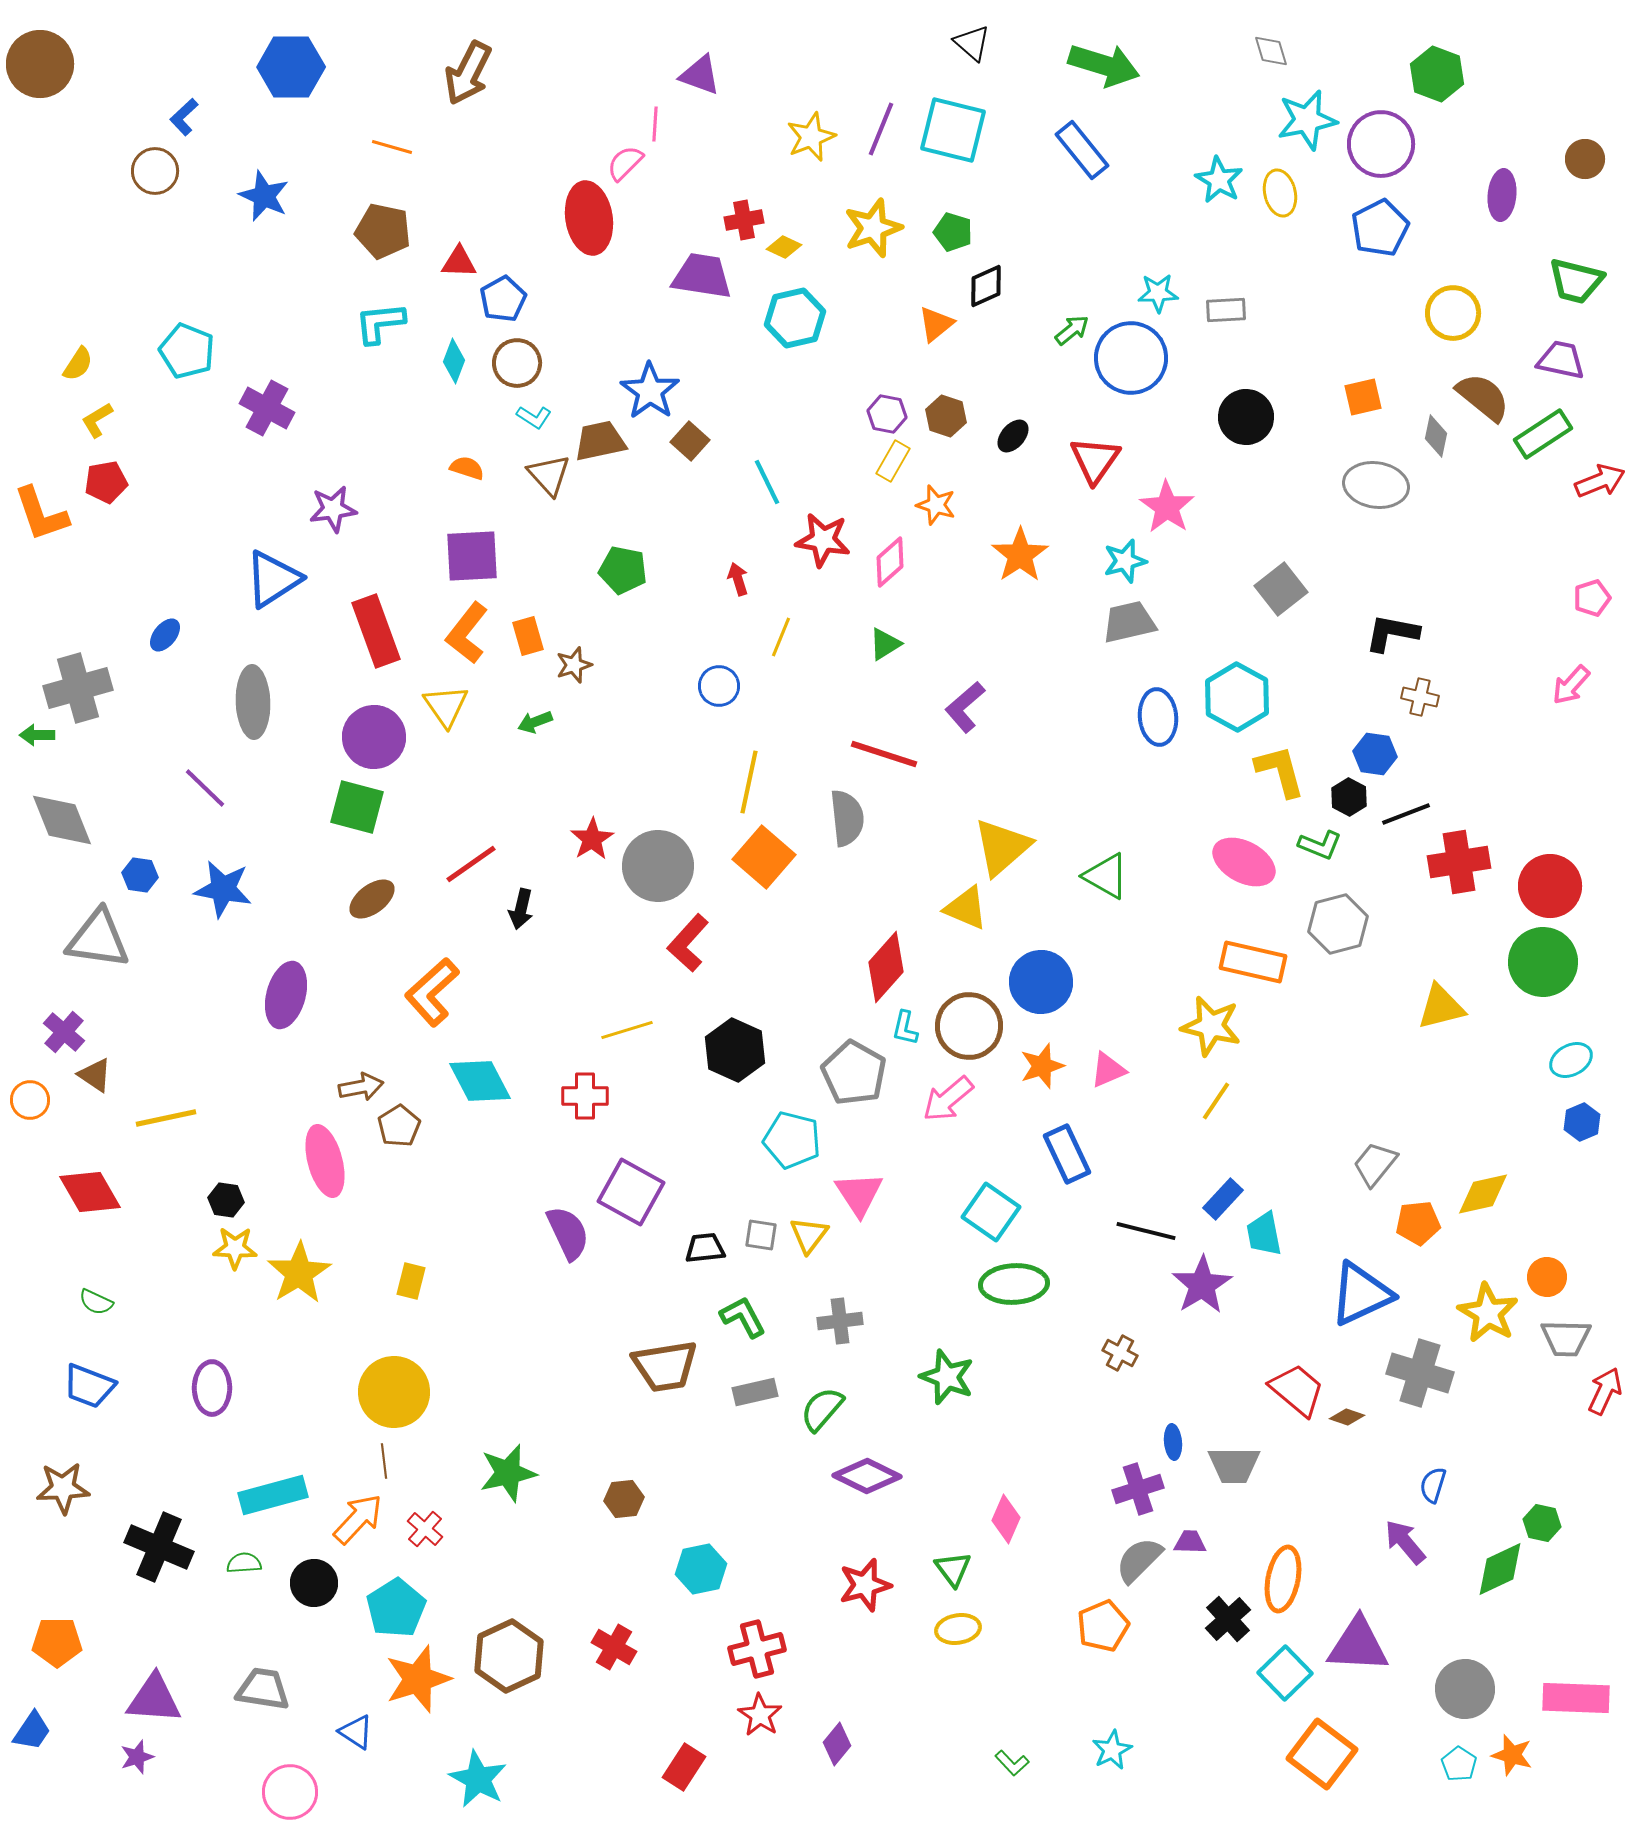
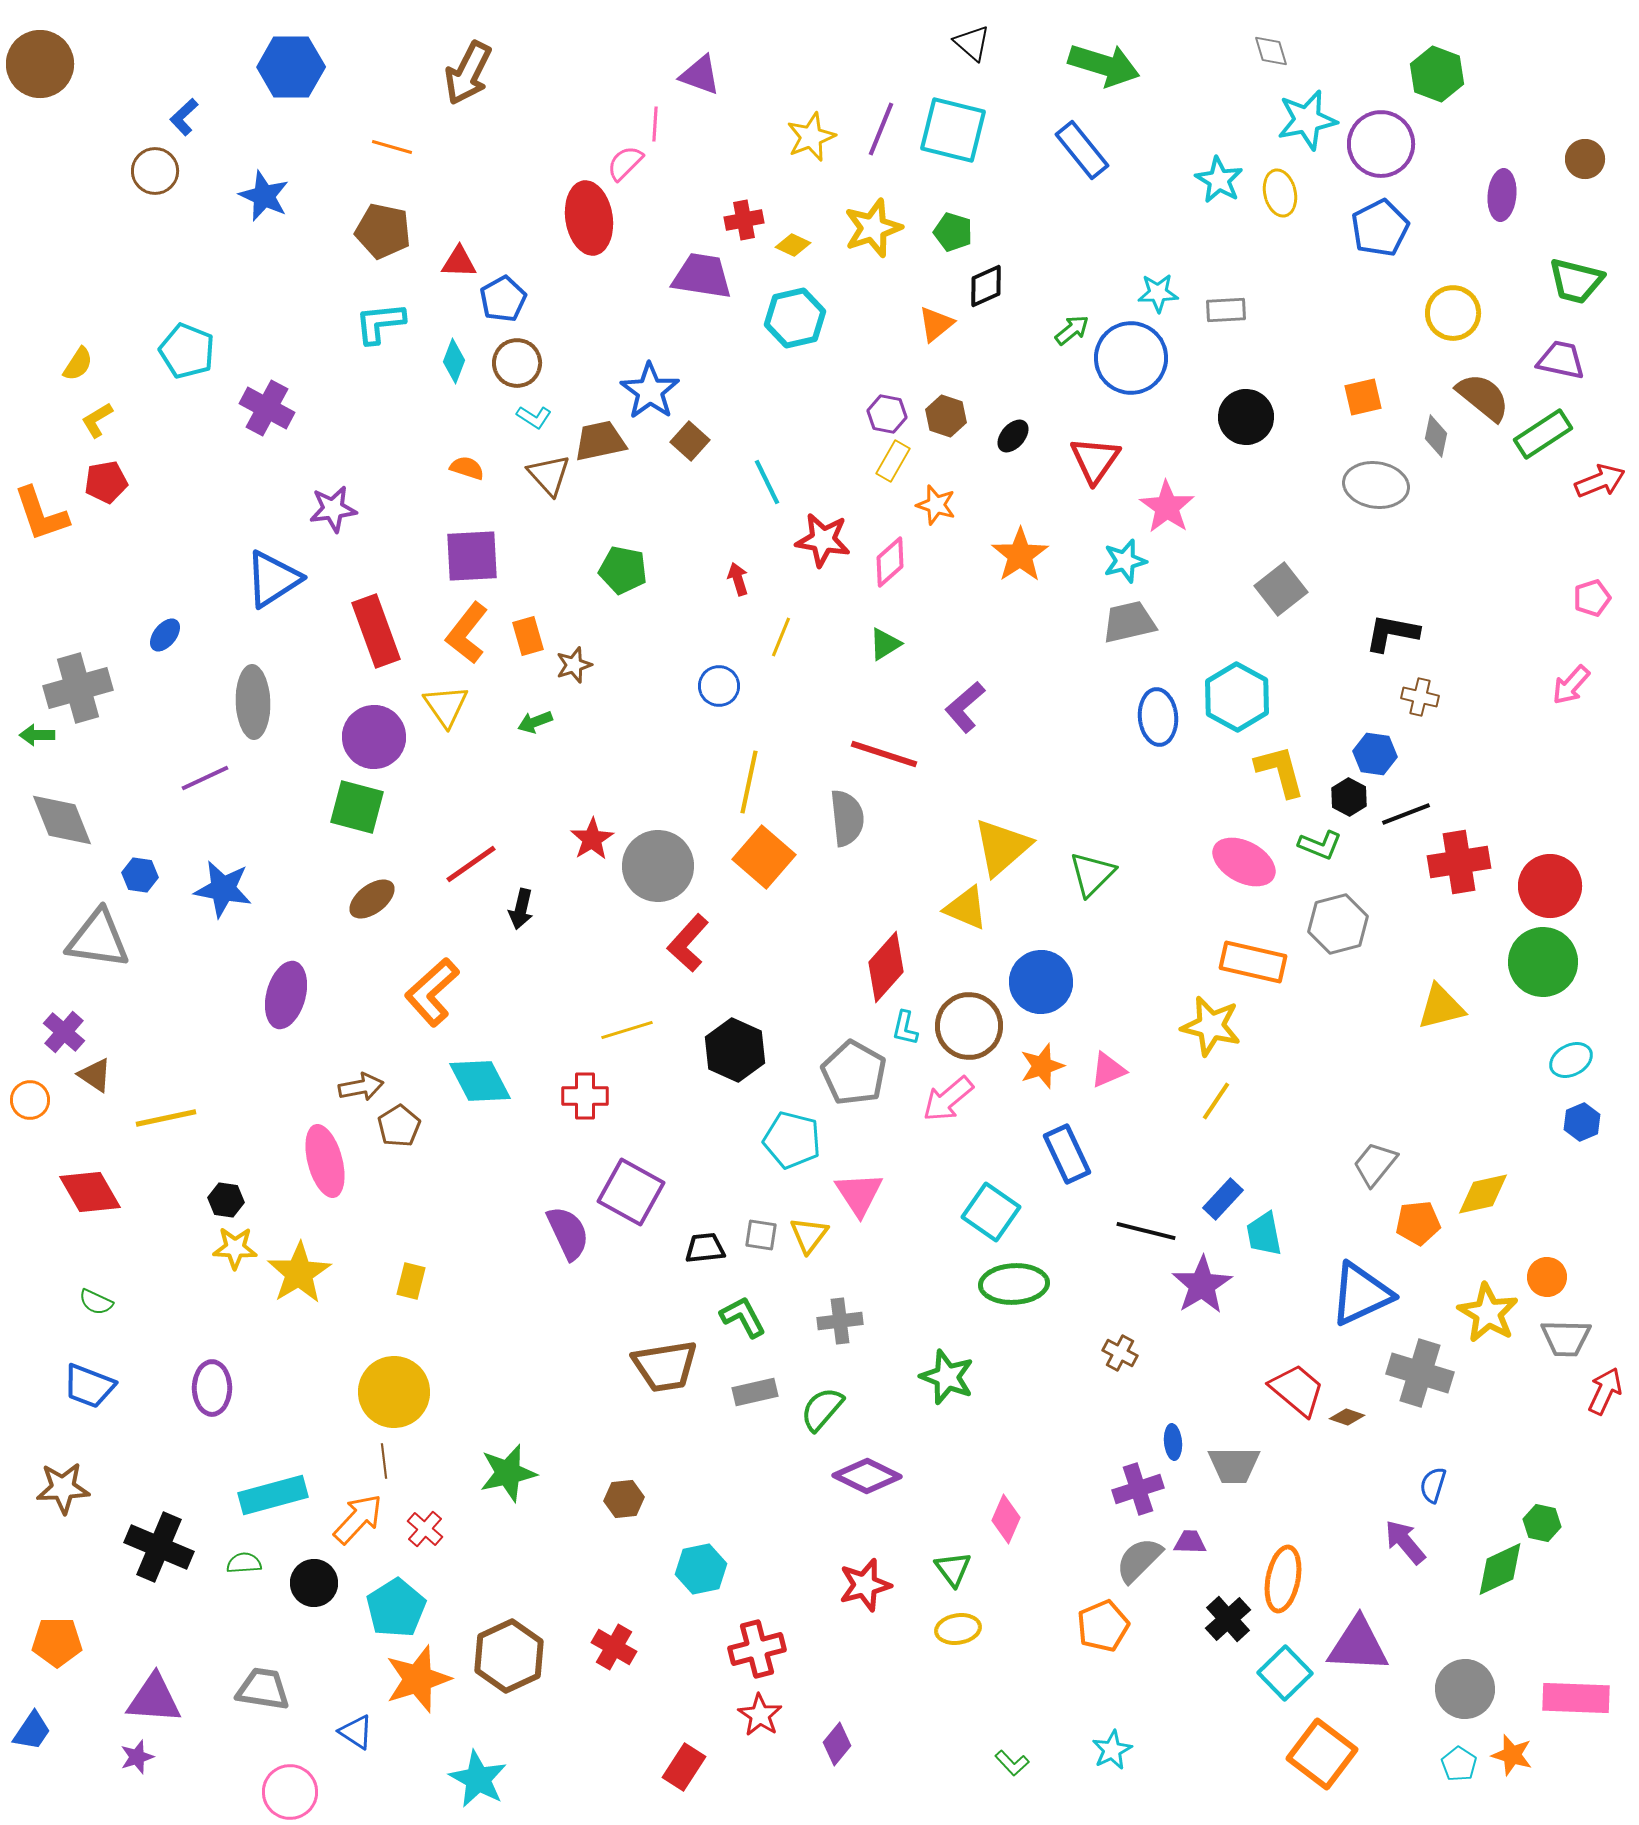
yellow diamond at (784, 247): moved 9 px right, 2 px up
purple line at (205, 788): moved 10 px up; rotated 69 degrees counterclockwise
green triangle at (1106, 876): moved 14 px left, 2 px up; rotated 45 degrees clockwise
